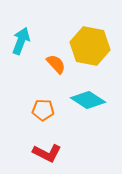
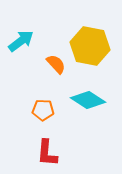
cyan arrow: rotated 32 degrees clockwise
red L-shape: rotated 68 degrees clockwise
